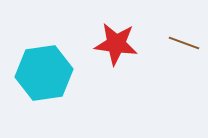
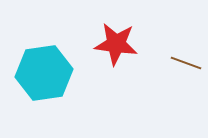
brown line: moved 2 px right, 20 px down
